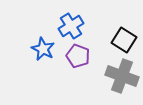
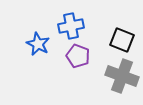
blue cross: rotated 20 degrees clockwise
black square: moved 2 px left; rotated 10 degrees counterclockwise
blue star: moved 5 px left, 5 px up
